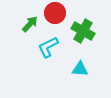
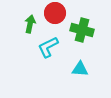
green arrow: rotated 30 degrees counterclockwise
green cross: moved 1 px left, 1 px up; rotated 15 degrees counterclockwise
